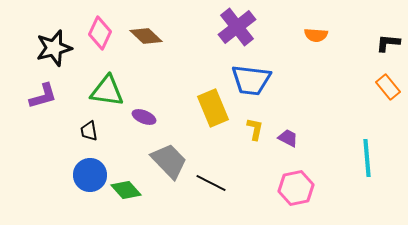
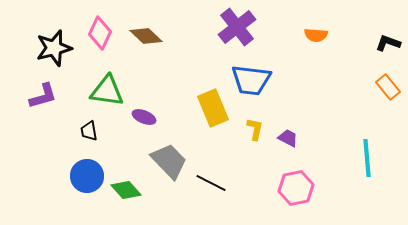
black L-shape: rotated 15 degrees clockwise
blue circle: moved 3 px left, 1 px down
